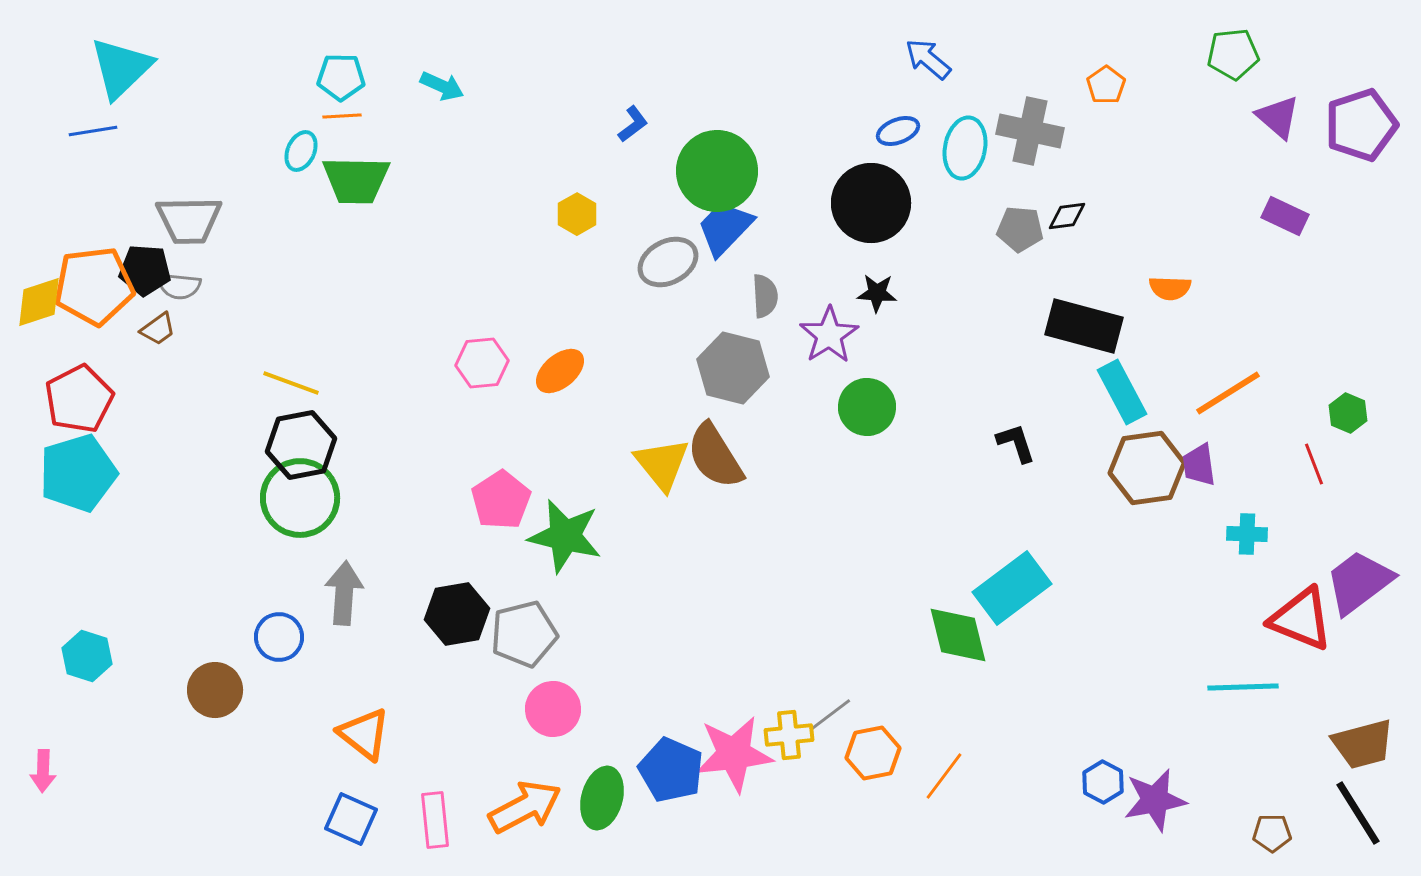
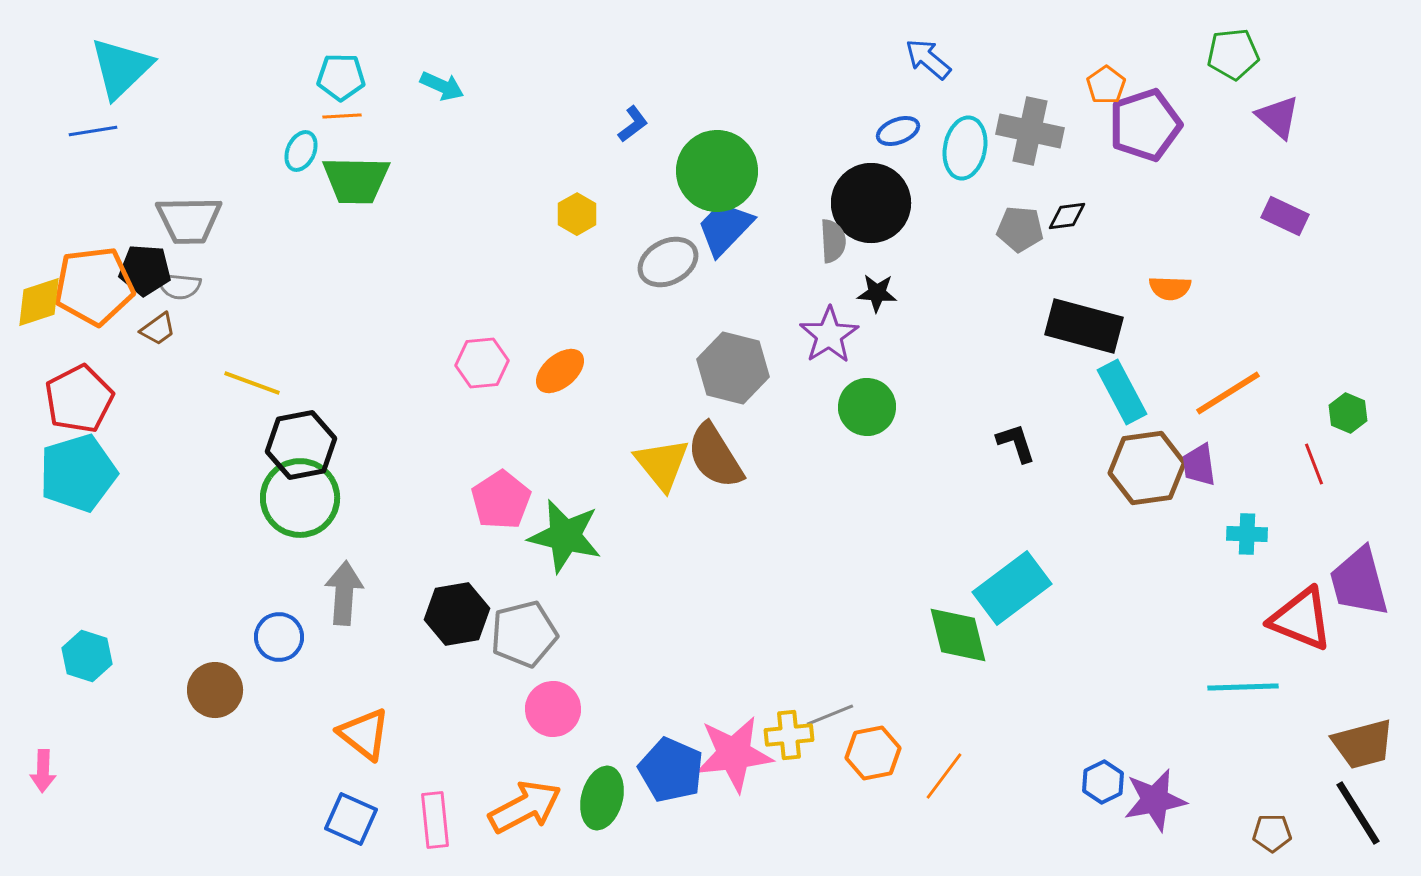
purple pentagon at (1361, 125): moved 216 px left
gray semicircle at (765, 296): moved 68 px right, 55 px up
yellow line at (291, 383): moved 39 px left
purple trapezoid at (1359, 582): rotated 68 degrees counterclockwise
gray line at (830, 715): rotated 15 degrees clockwise
blue hexagon at (1103, 782): rotated 6 degrees clockwise
